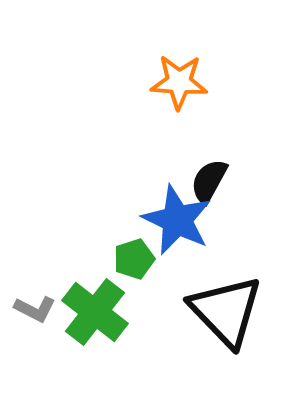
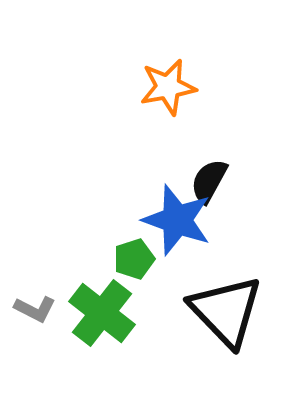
orange star: moved 11 px left, 5 px down; rotated 14 degrees counterclockwise
blue star: rotated 6 degrees counterclockwise
green cross: moved 7 px right, 1 px down
